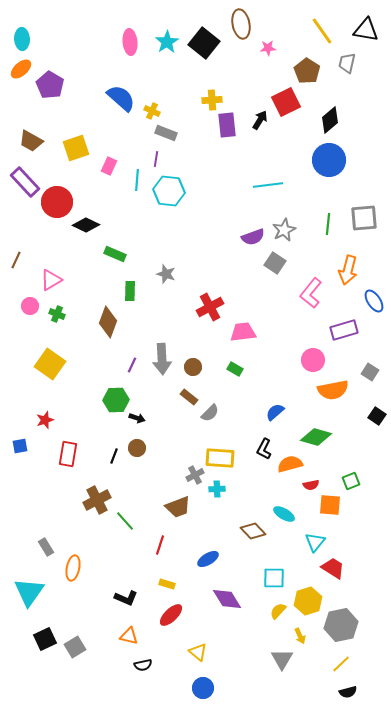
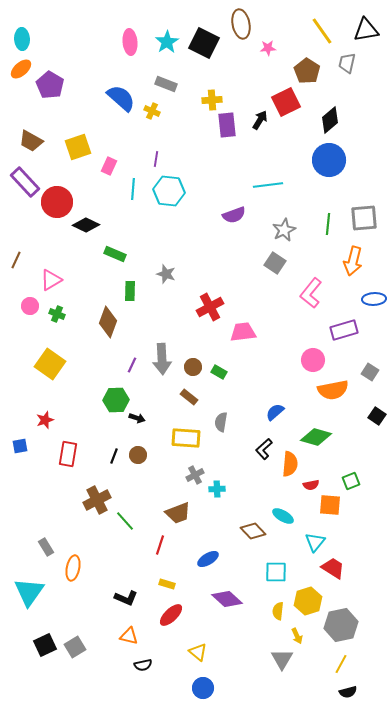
black triangle at (366, 30): rotated 20 degrees counterclockwise
black square at (204, 43): rotated 12 degrees counterclockwise
gray rectangle at (166, 133): moved 49 px up
yellow square at (76, 148): moved 2 px right, 1 px up
cyan line at (137, 180): moved 4 px left, 9 px down
purple semicircle at (253, 237): moved 19 px left, 22 px up
orange arrow at (348, 270): moved 5 px right, 9 px up
blue ellipse at (374, 301): moved 2 px up; rotated 60 degrees counterclockwise
green rectangle at (235, 369): moved 16 px left, 3 px down
gray semicircle at (210, 413): moved 11 px right, 9 px down; rotated 144 degrees clockwise
brown circle at (137, 448): moved 1 px right, 7 px down
black L-shape at (264, 449): rotated 20 degrees clockwise
yellow rectangle at (220, 458): moved 34 px left, 20 px up
orange semicircle at (290, 464): rotated 110 degrees clockwise
brown trapezoid at (178, 507): moved 6 px down
cyan ellipse at (284, 514): moved 1 px left, 2 px down
cyan square at (274, 578): moved 2 px right, 6 px up
purple diamond at (227, 599): rotated 16 degrees counterclockwise
yellow semicircle at (278, 611): rotated 36 degrees counterclockwise
yellow arrow at (300, 636): moved 3 px left
black square at (45, 639): moved 6 px down
yellow line at (341, 664): rotated 18 degrees counterclockwise
